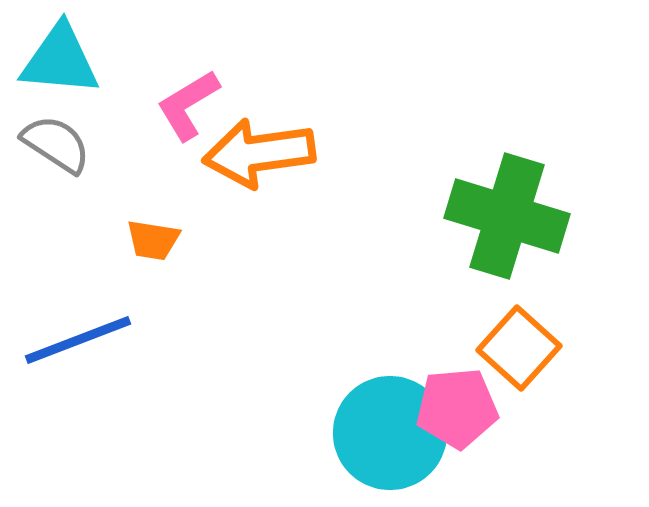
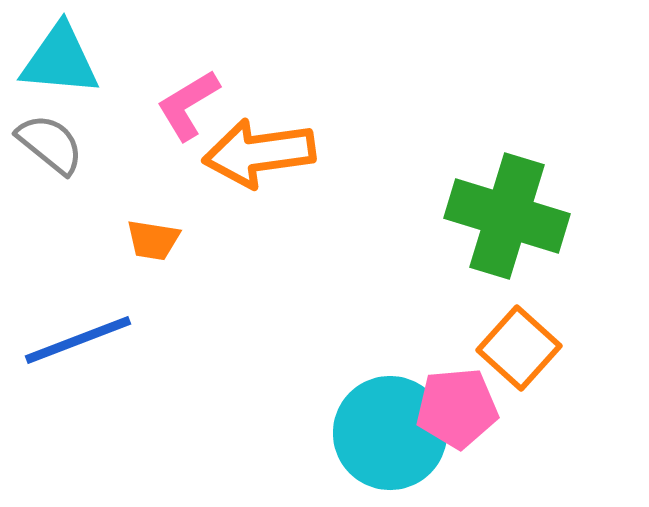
gray semicircle: moved 6 px left; rotated 6 degrees clockwise
